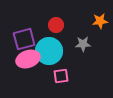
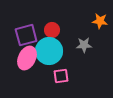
orange star: rotated 14 degrees clockwise
red circle: moved 4 px left, 5 px down
purple square: moved 2 px right, 4 px up
gray star: moved 1 px right, 1 px down
pink ellipse: moved 1 px left, 1 px up; rotated 45 degrees counterclockwise
